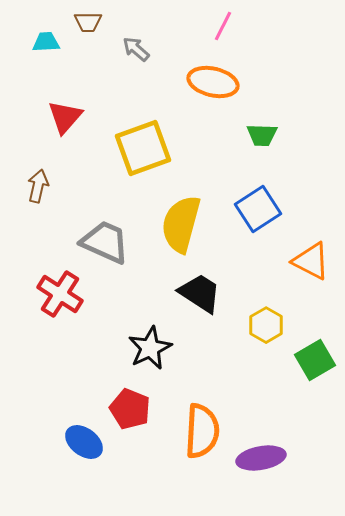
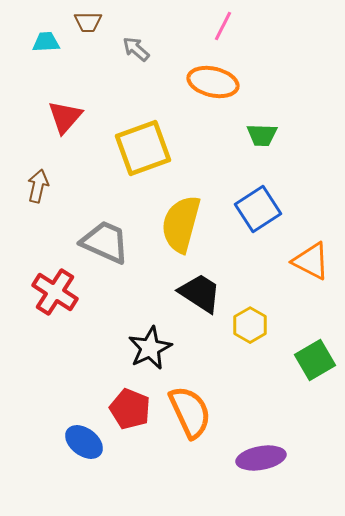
red cross: moved 5 px left, 2 px up
yellow hexagon: moved 16 px left
orange semicircle: moved 12 px left, 19 px up; rotated 28 degrees counterclockwise
